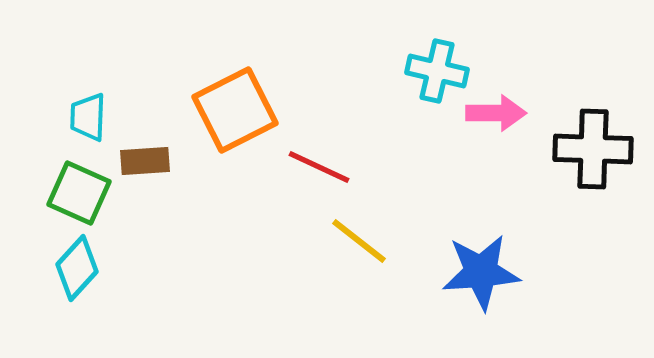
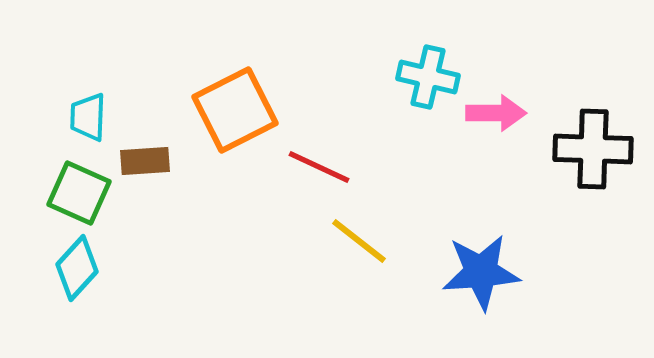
cyan cross: moved 9 px left, 6 px down
